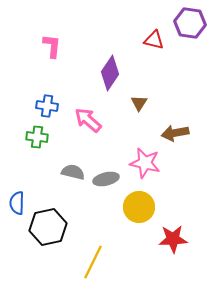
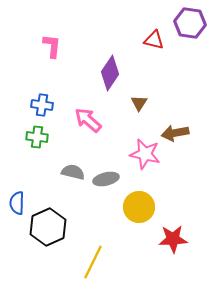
blue cross: moved 5 px left, 1 px up
pink star: moved 9 px up
black hexagon: rotated 12 degrees counterclockwise
